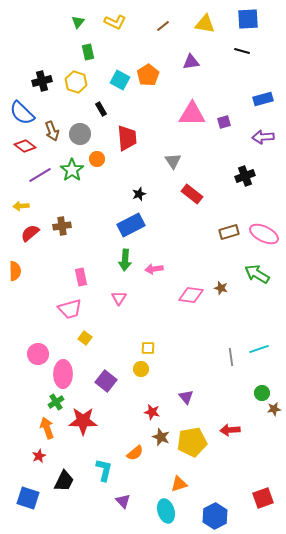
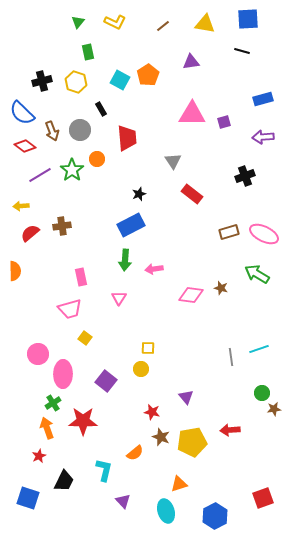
gray circle at (80, 134): moved 4 px up
green cross at (56, 402): moved 3 px left, 1 px down
